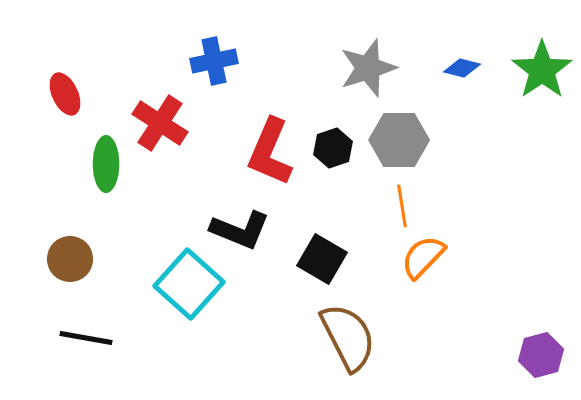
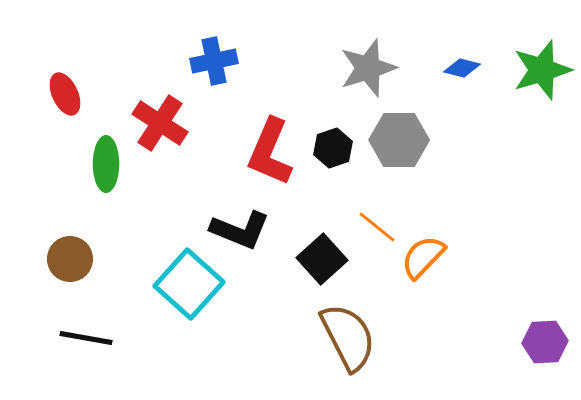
green star: rotated 18 degrees clockwise
orange line: moved 25 px left, 21 px down; rotated 42 degrees counterclockwise
black square: rotated 18 degrees clockwise
purple hexagon: moved 4 px right, 13 px up; rotated 12 degrees clockwise
